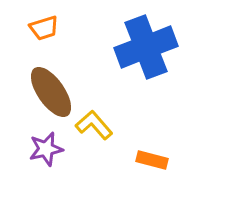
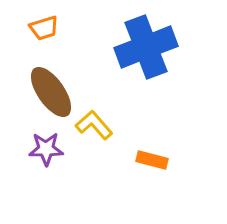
purple star: rotated 12 degrees clockwise
